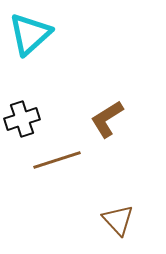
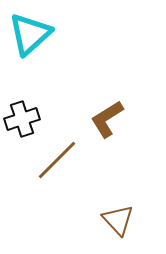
brown line: rotated 27 degrees counterclockwise
